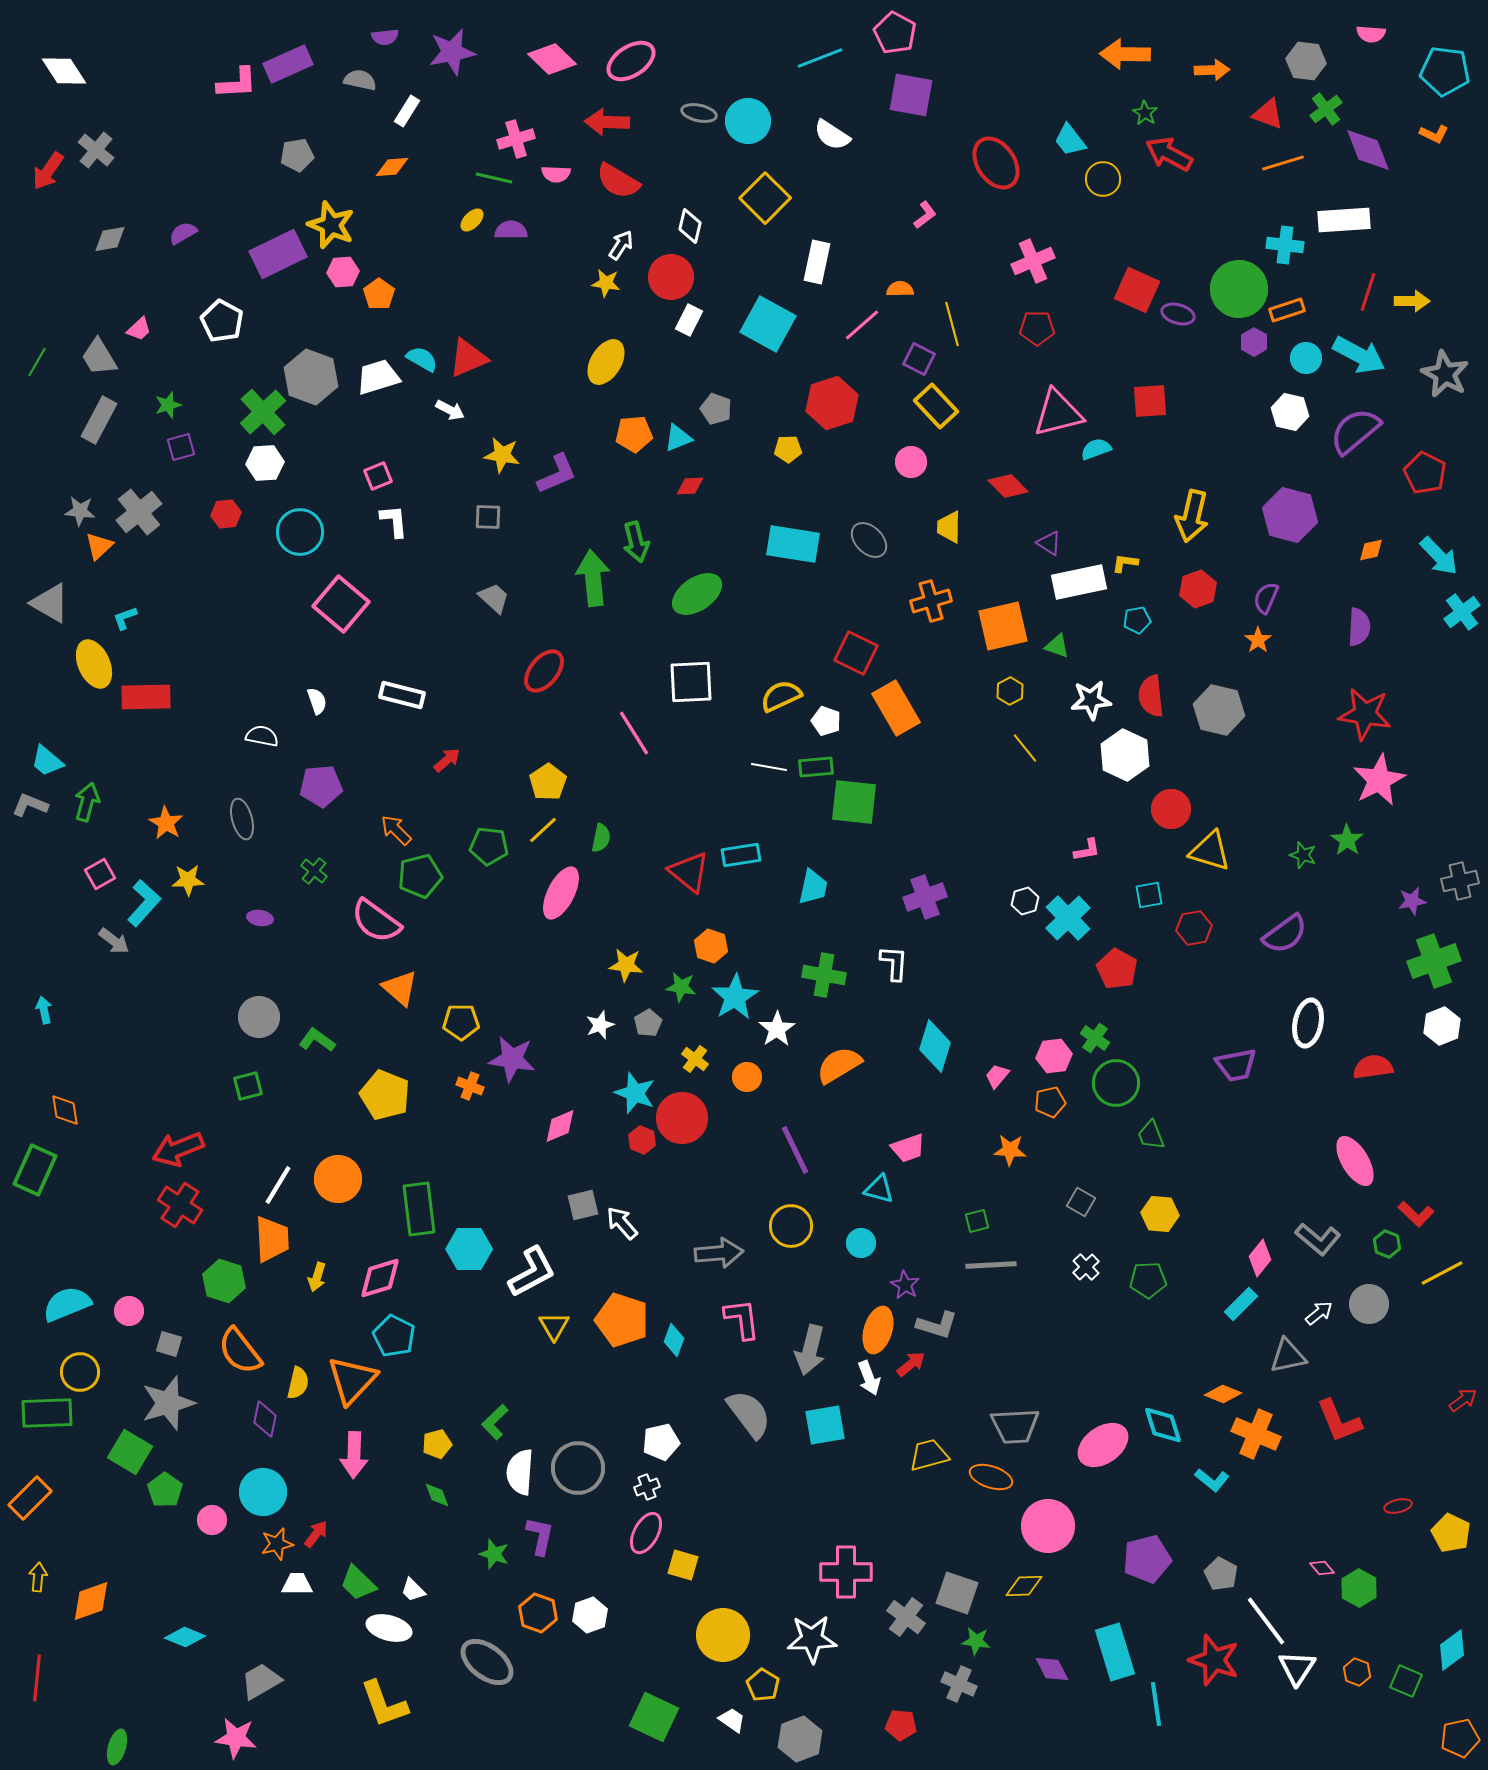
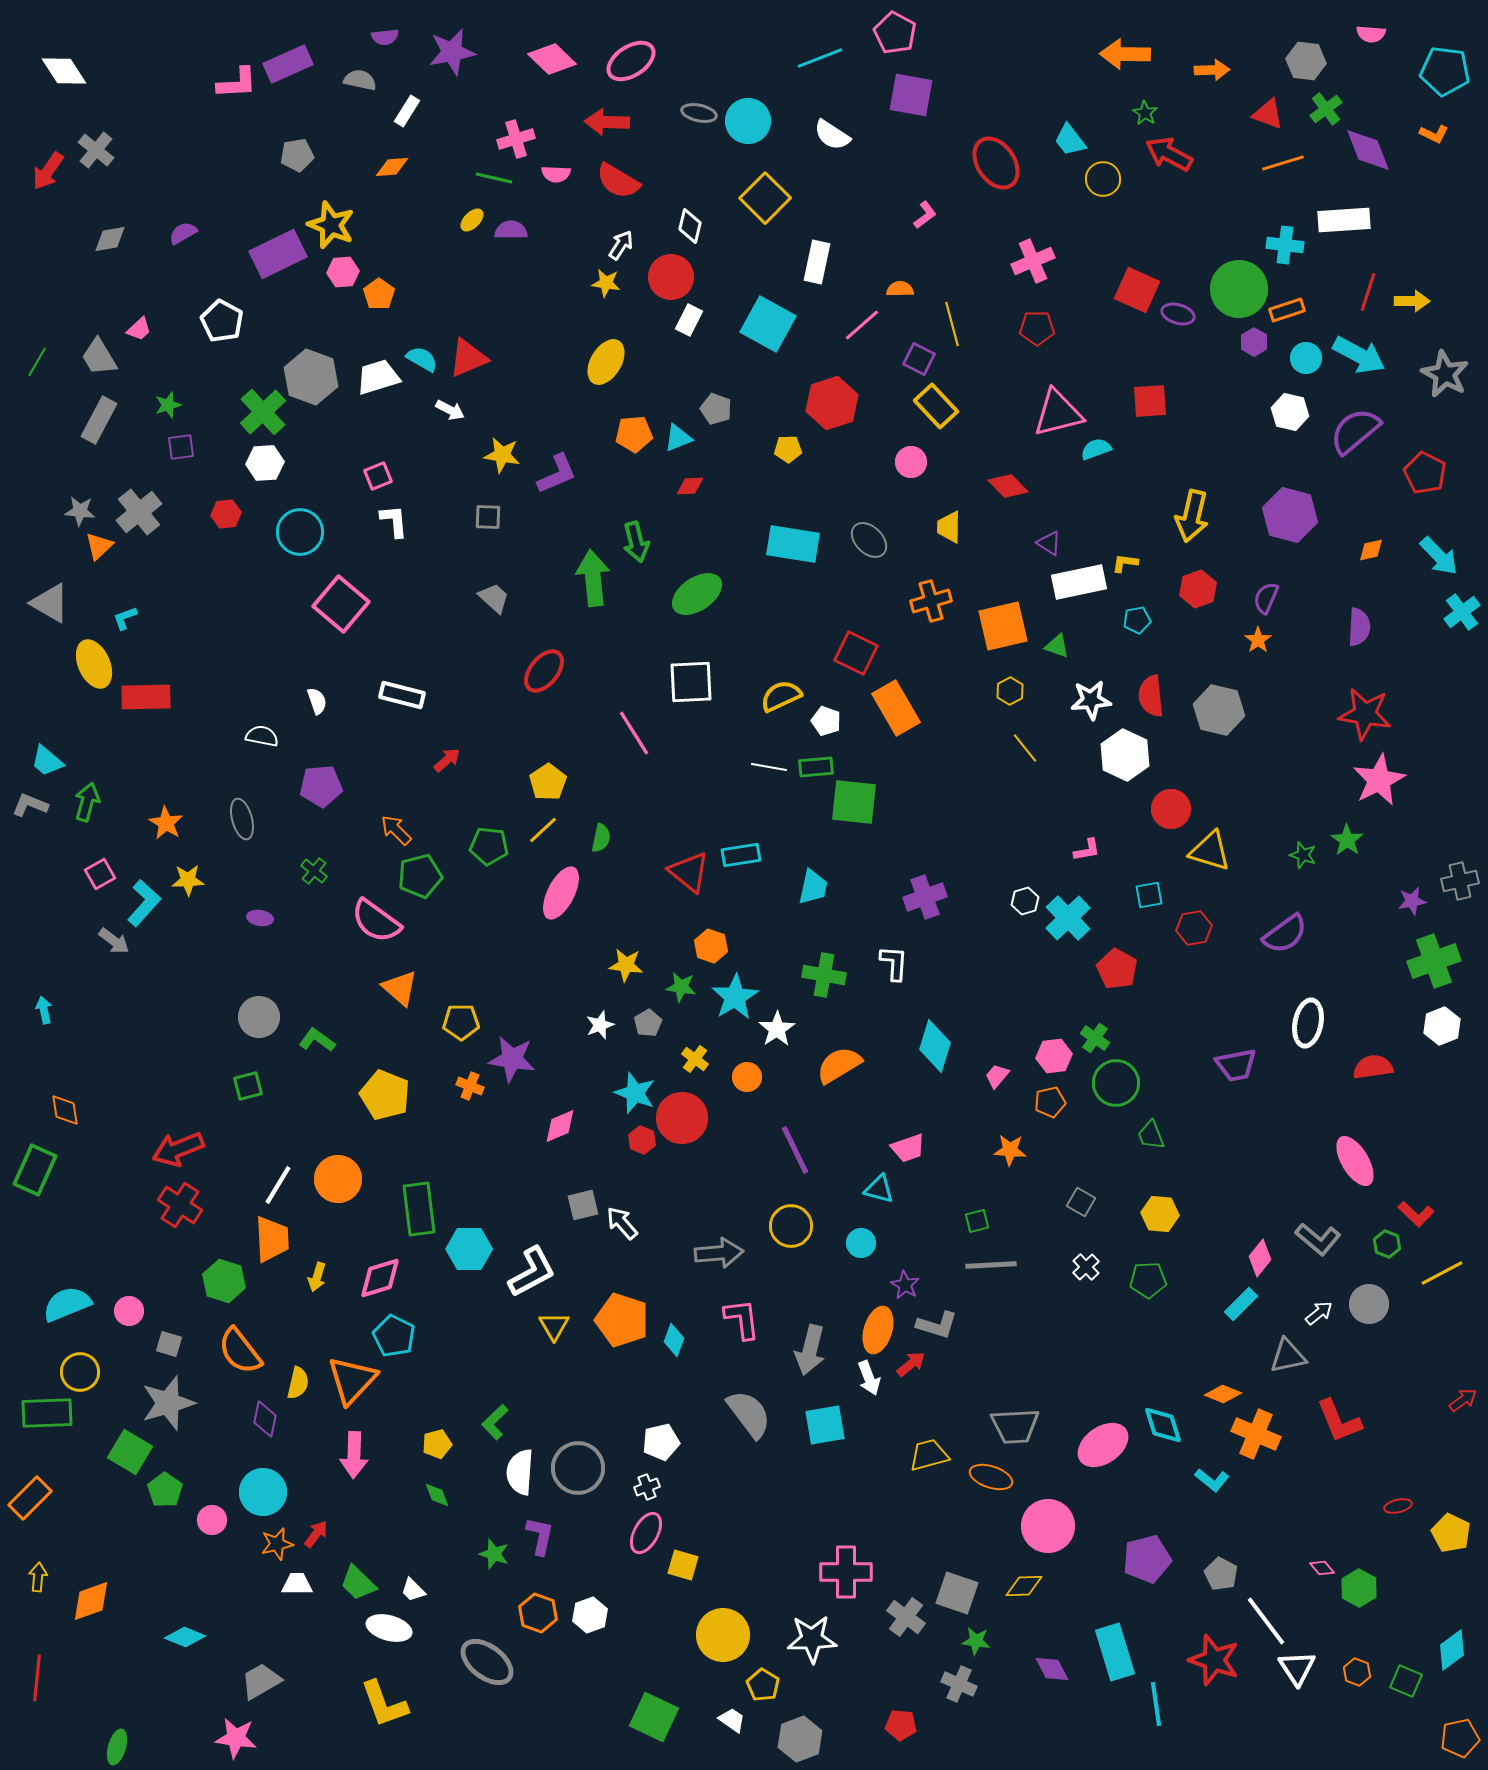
purple square at (181, 447): rotated 8 degrees clockwise
white triangle at (1297, 1668): rotated 6 degrees counterclockwise
